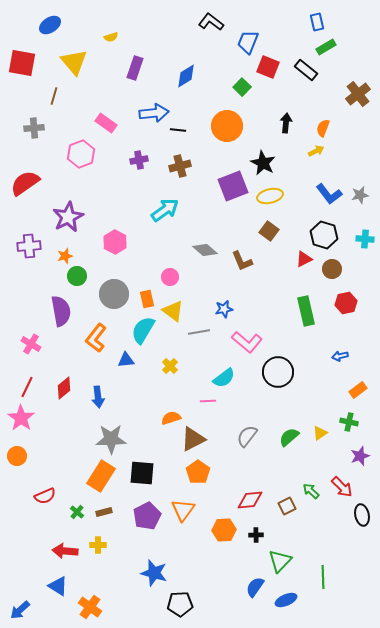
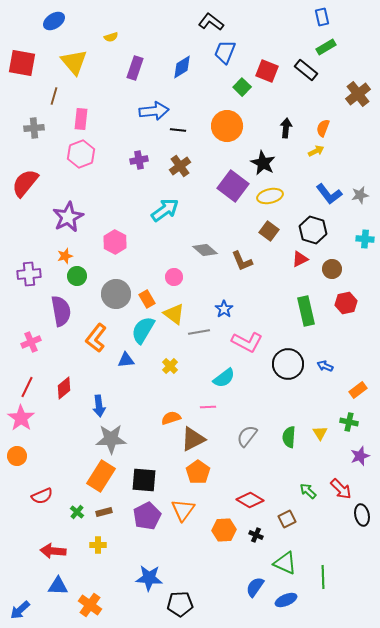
blue rectangle at (317, 22): moved 5 px right, 5 px up
blue ellipse at (50, 25): moved 4 px right, 4 px up
blue trapezoid at (248, 42): moved 23 px left, 10 px down
red square at (268, 67): moved 1 px left, 4 px down
blue diamond at (186, 76): moved 4 px left, 9 px up
blue arrow at (154, 113): moved 2 px up
pink rectangle at (106, 123): moved 25 px left, 4 px up; rotated 60 degrees clockwise
black arrow at (286, 123): moved 5 px down
brown cross at (180, 166): rotated 20 degrees counterclockwise
red semicircle at (25, 183): rotated 16 degrees counterclockwise
purple square at (233, 186): rotated 32 degrees counterclockwise
black hexagon at (324, 235): moved 11 px left, 5 px up
purple cross at (29, 246): moved 28 px down
red triangle at (304, 259): moved 4 px left
pink circle at (170, 277): moved 4 px right
gray circle at (114, 294): moved 2 px right
orange rectangle at (147, 299): rotated 18 degrees counterclockwise
blue star at (224, 309): rotated 24 degrees counterclockwise
yellow triangle at (173, 311): moved 1 px right, 3 px down
pink L-shape at (247, 342): rotated 12 degrees counterclockwise
pink cross at (31, 344): moved 2 px up; rotated 36 degrees clockwise
blue arrow at (340, 356): moved 15 px left, 10 px down; rotated 35 degrees clockwise
black circle at (278, 372): moved 10 px right, 8 px up
blue arrow at (98, 397): moved 1 px right, 9 px down
pink line at (208, 401): moved 6 px down
yellow triangle at (320, 433): rotated 28 degrees counterclockwise
green semicircle at (289, 437): rotated 45 degrees counterclockwise
black square at (142, 473): moved 2 px right, 7 px down
red arrow at (342, 487): moved 1 px left, 2 px down
green arrow at (311, 491): moved 3 px left
red semicircle at (45, 496): moved 3 px left
red diamond at (250, 500): rotated 36 degrees clockwise
brown square at (287, 506): moved 13 px down
black cross at (256, 535): rotated 24 degrees clockwise
red arrow at (65, 551): moved 12 px left
green triangle at (280, 561): moved 5 px right, 2 px down; rotated 50 degrees counterclockwise
blue star at (154, 573): moved 5 px left, 5 px down; rotated 12 degrees counterclockwise
blue triangle at (58, 586): rotated 30 degrees counterclockwise
orange cross at (90, 607): moved 2 px up
